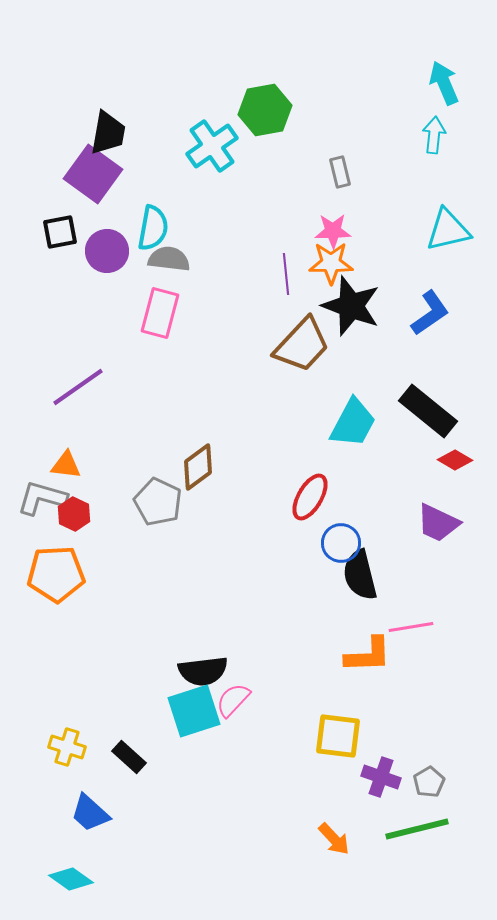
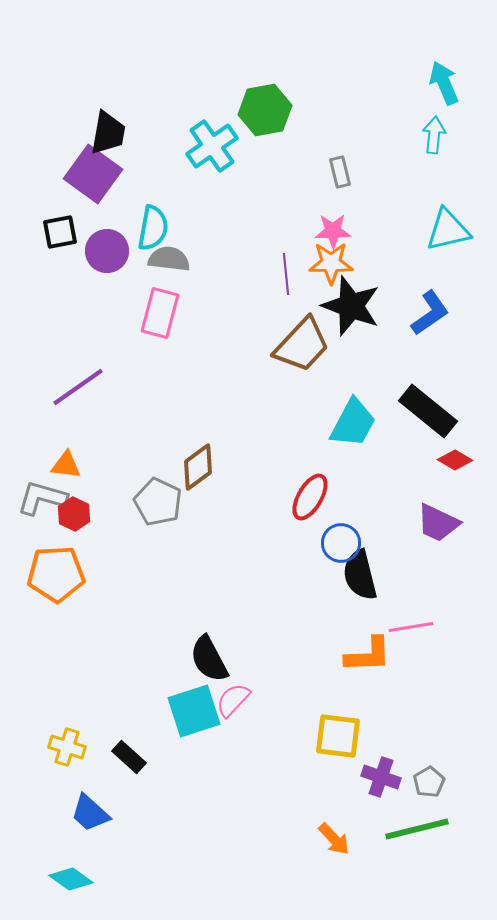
black semicircle at (203, 671): moved 6 px right, 12 px up; rotated 69 degrees clockwise
